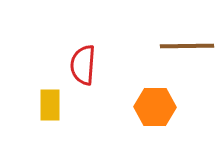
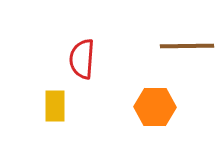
red semicircle: moved 1 px left, 6 px up
yellow rectangle: moved 5 px right, 1 px down
